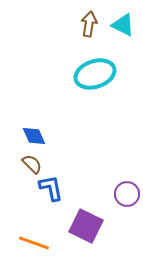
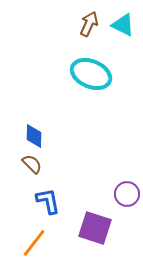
brown arrow: rotated 15 degrees clockwise
cyan ellipse: moved 4 px left; rotated 42 degrees clockwise
blue diamond: rotated 25 degrees clockwise
blue L-shape: moved 3 px left, 13 px down
purple square: moved 9 px right, 2 px down; rotated 8 degrees counterclockwise
orange line: rotated 72 degrees counterclockwise
